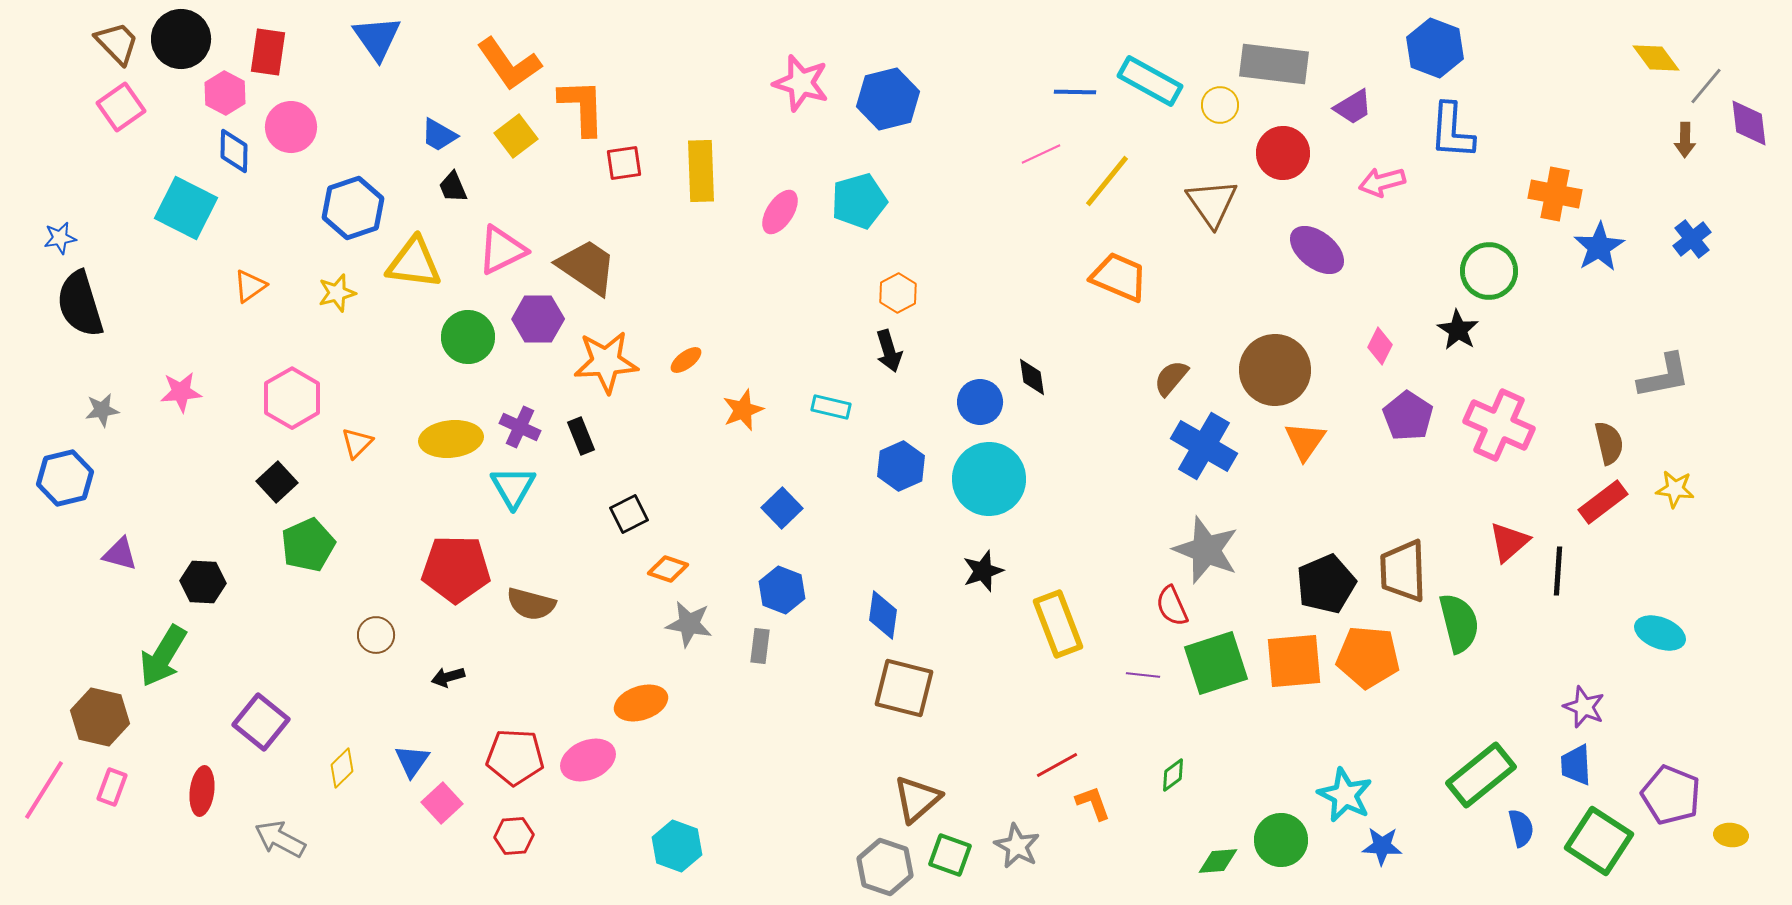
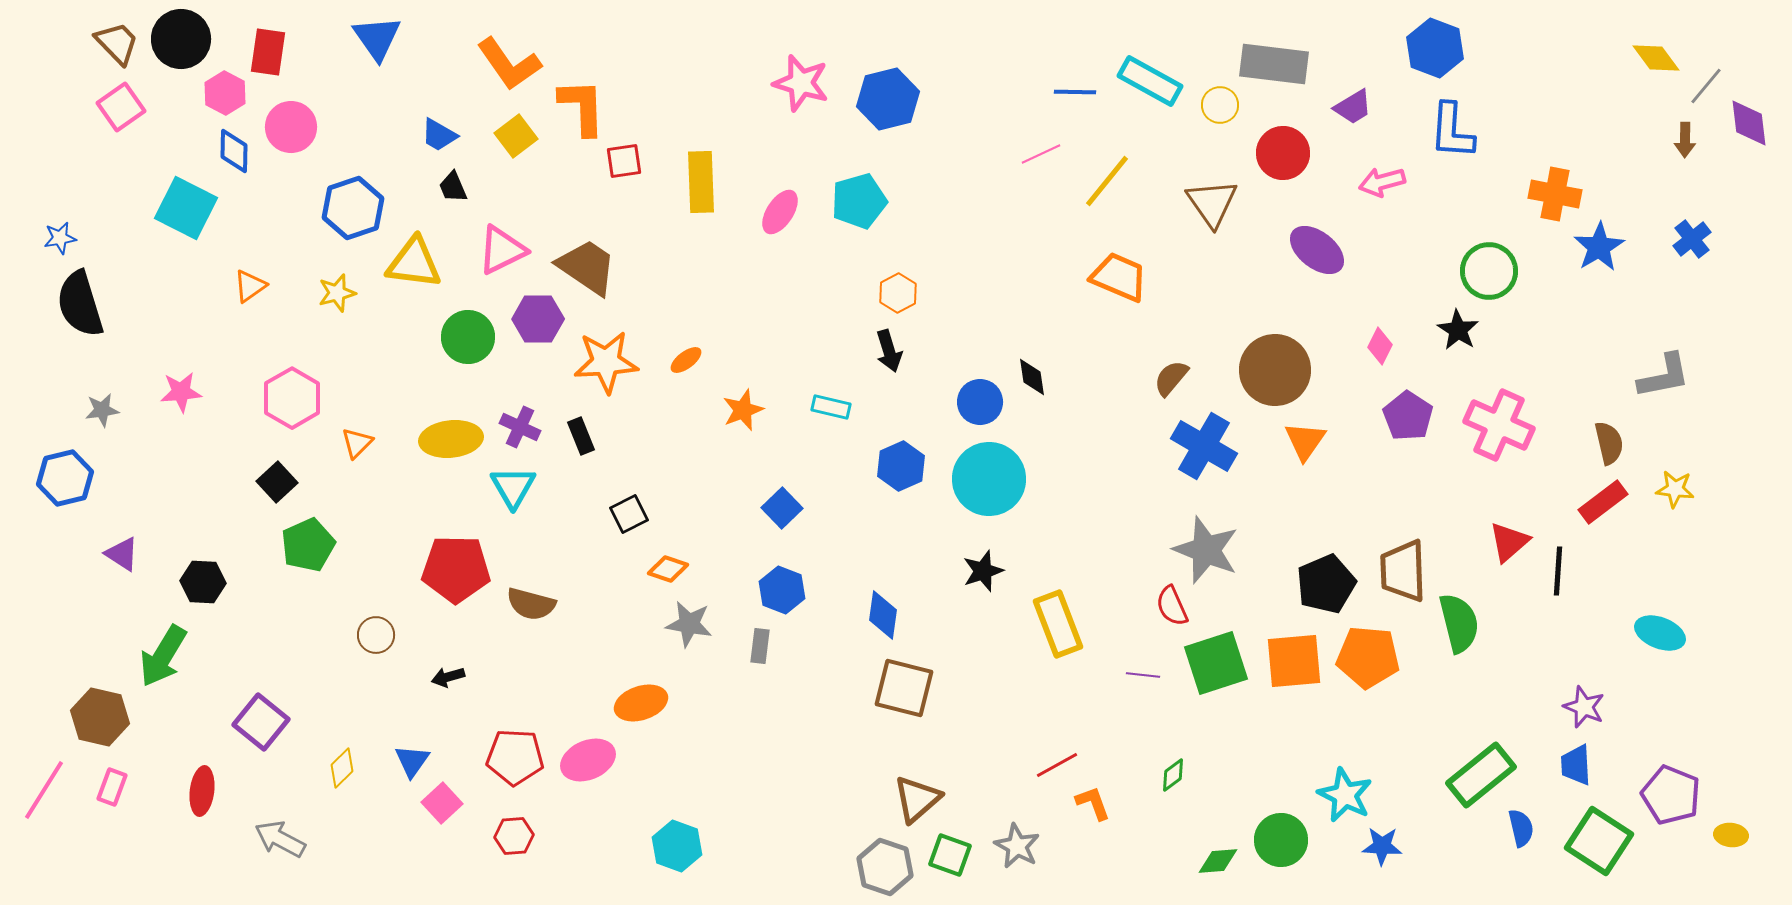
red square at (624, 163): moved 2 px up
yellow rectangle at (701, 171): moved 11 px down
purple triangle at (120, 554): moved 2 px right; rotated 18 degrees clockwise
